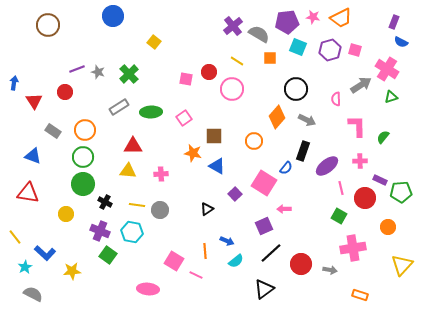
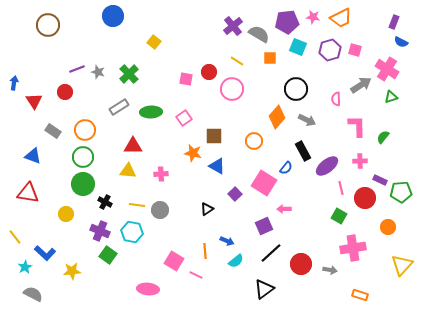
black rectangle at (303, 151): rotated 48 degrees counterclockwise
